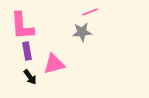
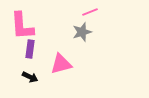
gray star: rotated 12 degrees counterclockwise
purple rectangle: moved 3 px right, 2 px up; rotated 18 degrees clockwise
pink triangle: moved 7 px right
black arrow: rotated 28 degrees counterclockwise
